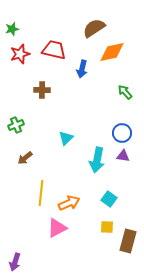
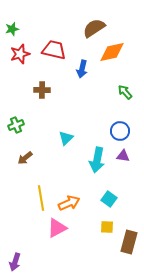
blue circle: moved 2 px left, 2 px up
yellow line: moved 5 px down; rotated 15 degrees counterclockwise
brown rectangle: moved 1 px right, 1 px down
